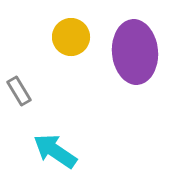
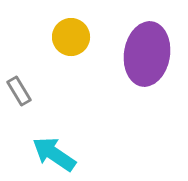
purple ellipse: moved 12 px right, 2 px down; rotated 14 degrees clockwise
cyan arrow: moved 1 px left, 3 px down
